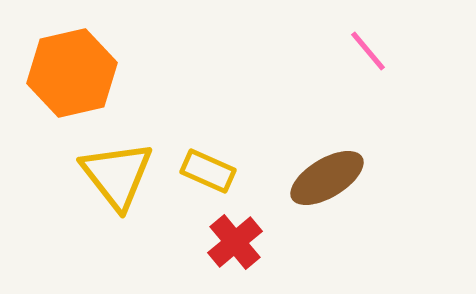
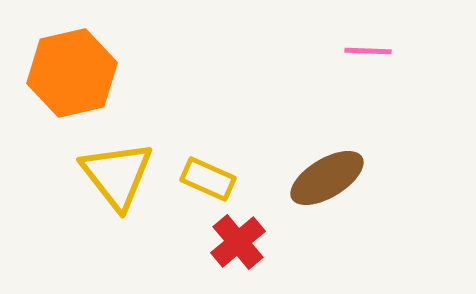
pink line: rotated 48 degrees counterclockwise
yellow rectangle: moved 8 px down
red cross: moved 3 px right
